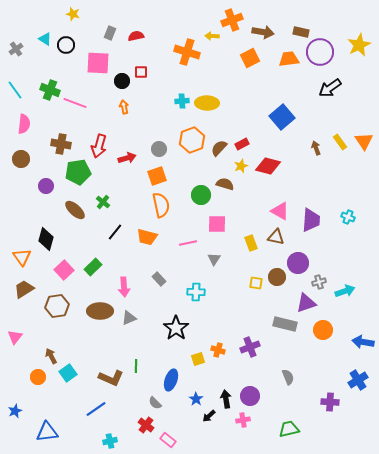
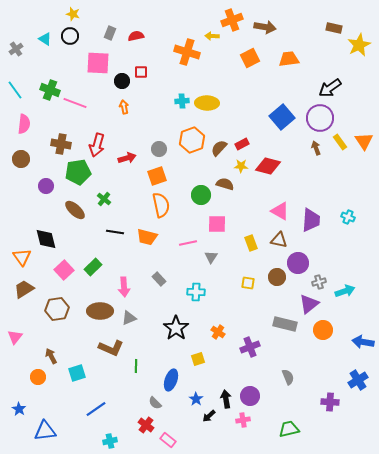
brown arrow at (263, 32): moved 2 px right, 5 px up
brown rectangle at (301, 32): moved 33 px right, 4 px up
black circle at (66, 45): moved 4 px right, 9 px up
purple circle at (320, 52): moved 66 px down
red arrow at (99, 146): moved 2 px left, 1 px up
yellow star at (241, 166): rotated 24 degrees clockwise
green cross at (103, 202): moved 1 px right, 3 px up
black line at (115, 232): rotated 60 degrees clockwise
brown triangle at (276, 237): moved 3 px right, 3 px down
black diamond at (46, 239): rotated 30 degrees counterclockwise
gray triangle at (214, 259): moved 3 px left, 2 px up
yellow square at (256, 283): moved 8 px left
purple triangle at (306, 303): moved 3 px right, 1 px down; rotated 20 degrees counterclockwise
brown hexagon at (57, 306): moved 3 px down
orange cross at (218, 350): moved 18 px up; rotated 16 degrees clockwise
cyan square at (68, 373): moved 9 px right; rotated 18 degrees clockwise
brown L-shape at (111, 378): moved 30 px up
blue star at (15, 411): moved 4 px right, 2 px up; rotated 16 degrees counterclockwise
blue triangle at (47, 432): moved 2 px left, 1 px up
